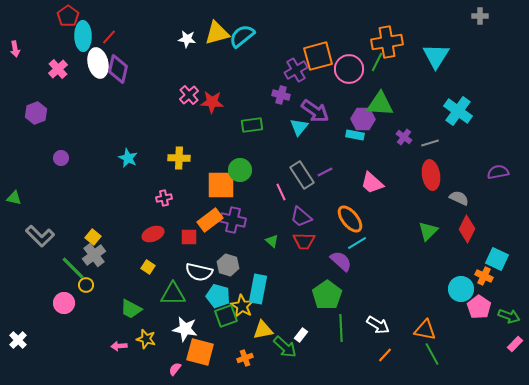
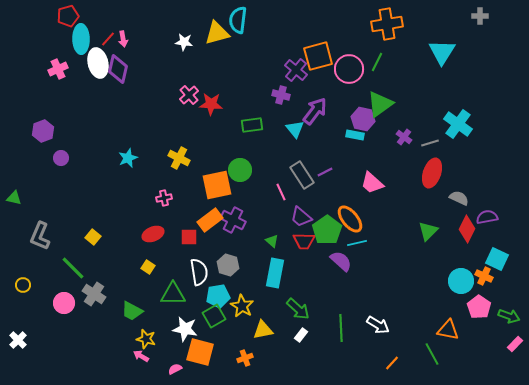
red pentagon at (68, 16): rotated 20 degrees clockwise
cyan ellipse at (83, 36): moved 2 px left, 3 px down
cyan semicircle at (242, 36): moved 4 px left, 16 px up; rotated 44 degrees counterclockwise
red line at (109, 37): moved 1 px left, 2 px down
white star at (187, 39): moved 3 px left, 3 px down
orange cross at (387, 42): moved 18 px up
pink arrow at (15, 49): moved 108 px right, 10 px up
cyan triangle at (436, 56): moved 6 px right, 4 px up
pink cross at (58, 69): rotated 18 degrees clockwise
purple cross at (296, 70): rotated 20 degrees counterclockwise
red star at (212, 102): moved 1 px left, 2 px down
green triangle at (380, 104): rotated 40 degrees counterclockwise
purple arrow at (315, 111): rotated 88 degrees counterclockwise
cyan cross at (458, 111): moved 13 px down
purple hexagon at (36, 113): moved 7 px right, 18 px down
purple hexagon at (363, 119): rotated 10 degrees clockwise
cyan triangle at (299, 127): moved 4 px left, 2 px down; rotated 18 degrees counterclockwise
cyan star at (128, 158): rotated 24 degrees clockwise
yellow cross at (179, 158): rotated 25 degrees clockwise
purple semicircle at (498, 172): moved 11 px left, 45 px down
red ellipse at (431, 175): moved 1 px right, 2 px up; rotated 28 degrees clockwise
orange square at (221, 185): moved 4 px left; rotated 12 degrees counterclockwise
purple cross at (233, 220): rotated 15 degrees clockwise
gray L-shape at (40, 236): rotated 68 degrees clockwise
cyan line at (357, 243): rotated 18 degrees clockwise
gray cross at (94, 255): moved 39 px down; rotated 20 degrees counterclockwise
white semicircle at (199, 272): rotated 112 degrees counterclockwise
yellow circle at (86, 285): moved 63 px left
cyan rectangle at (258, 289): moved 17 px right, 16 px up
cyan circle at (461, 289): moved 8 px up
green pentagon at (327, 295): moved 65 px up
cyan pentagon at (218, 296): rotated 25 degrees counterclockwise
green trapezoid at (131, 309): moved 1 px right, 2 px down
green square at (226, 316): moved 12 px left; rotated 10 degrees counterclockwise
orange triangle at (425, 330): moved 23 px right
pink arrow at (119, 346): moved 22 px right, 10 px down; rotated 35 degrees clockwise
green arrow at (285, 347): moved 13 px right, 38 px up
orange line at (385, 355): moved 7 px right, 8 px down
pink semicircle at (175, 369): rotated 24 degrees clockwise
